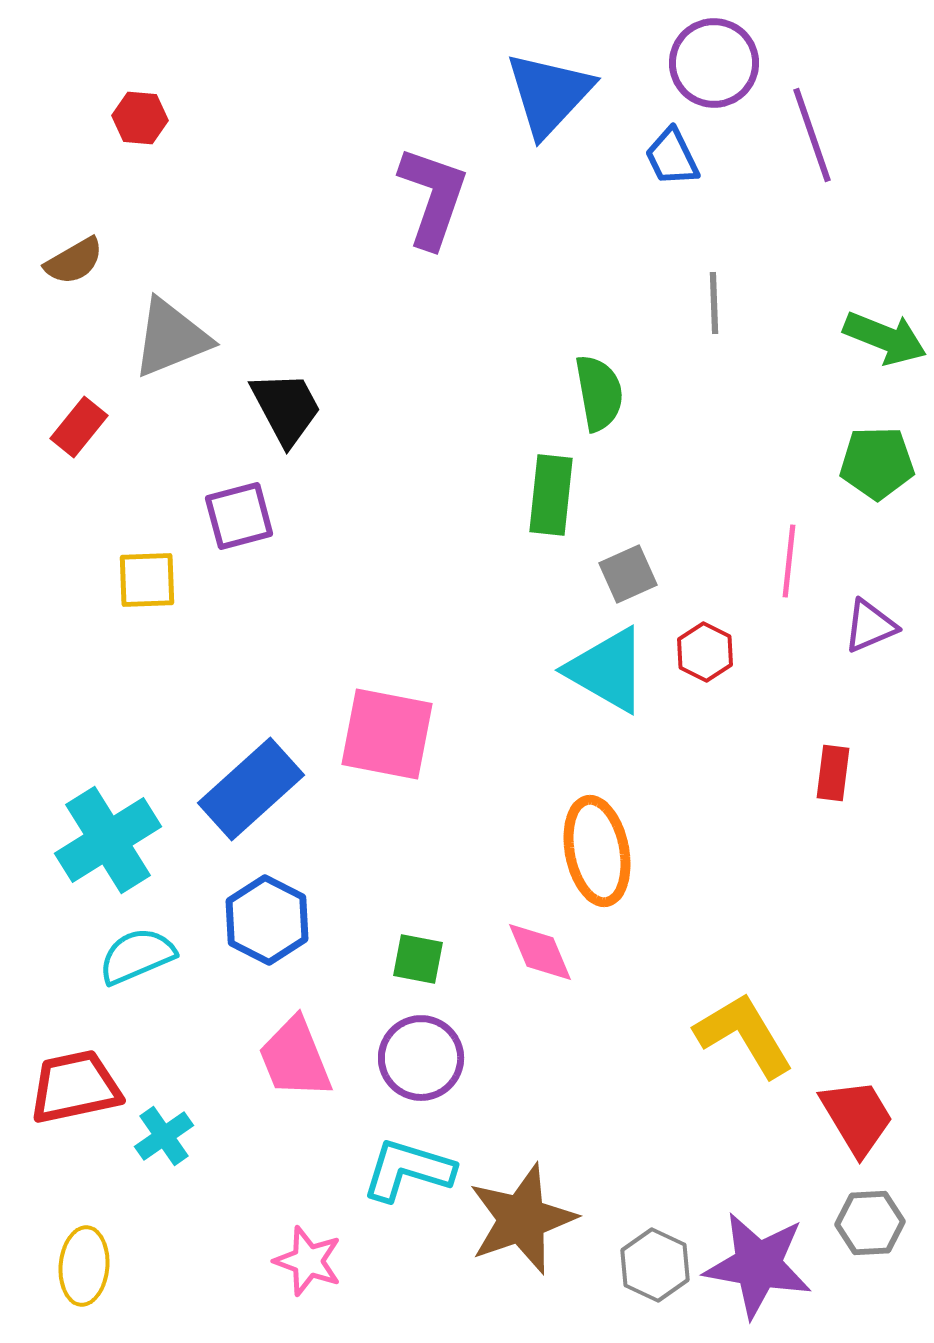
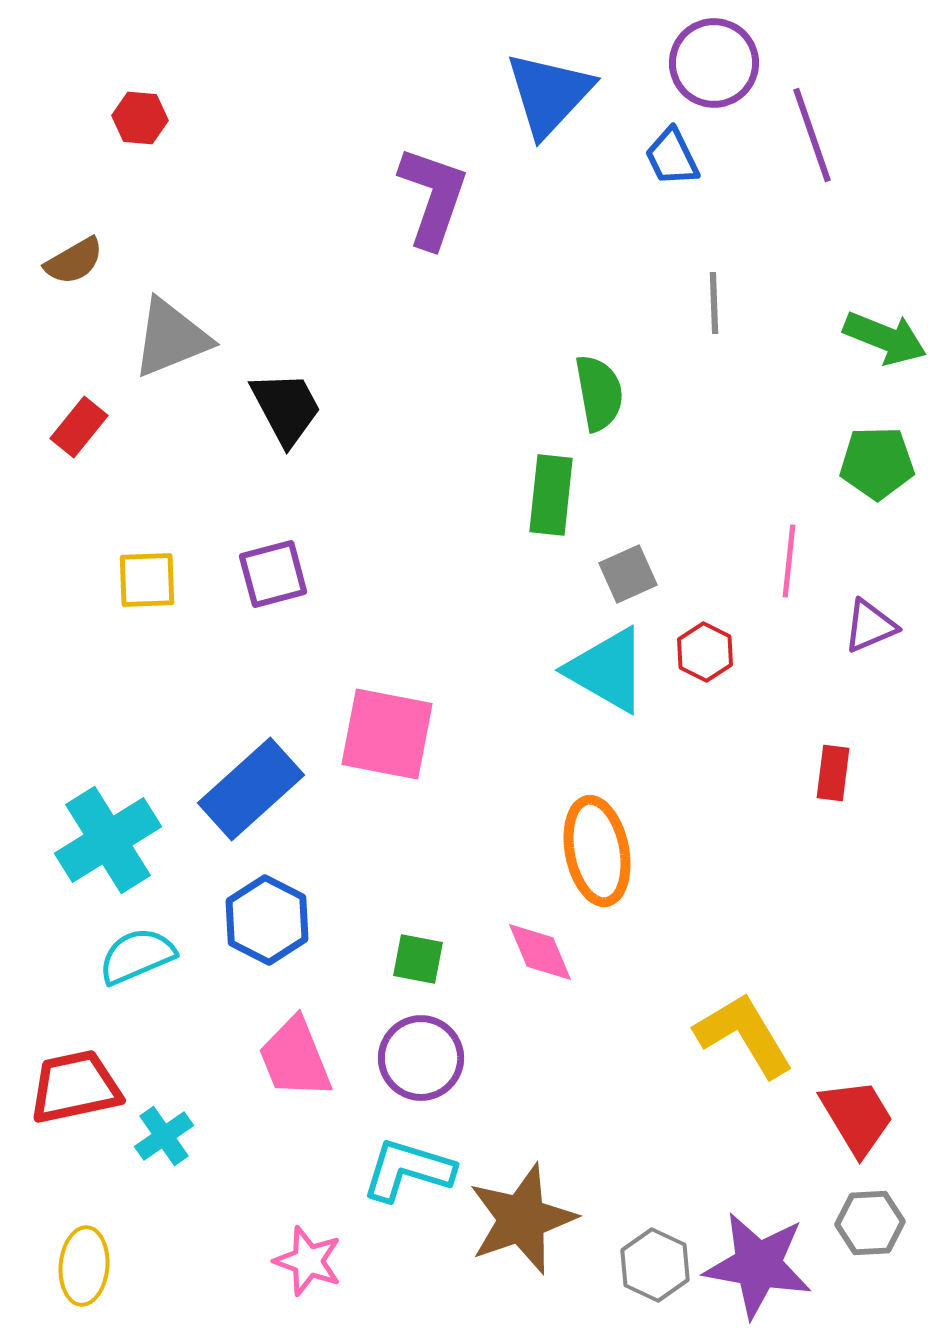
purple square at (239, 516): moved 34 px right, 58 px down
